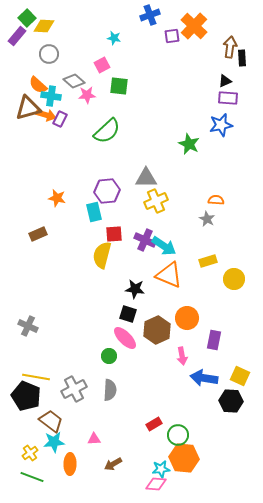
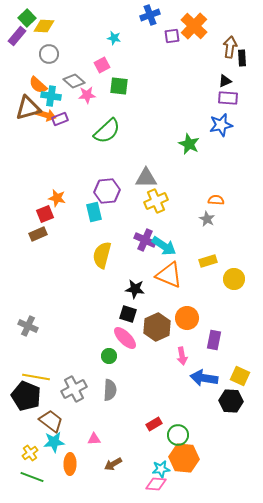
purple rectangle at (60, 119): rotated 42 degrees clockwise
red square at (114, 234): moved 69 px left, 20 px up; rotated 18 degrees counterclockwise
brown hexagon at (157, 330): moved 3 px up
